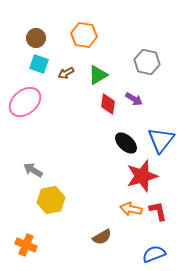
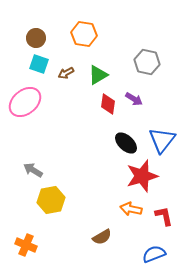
orange hexagon: moved 1 px up
blue triangle: moved 1 px right
red L-shape: moved 6 px right, 5 px down
